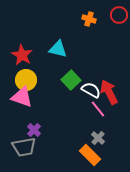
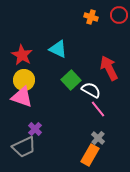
orange cross: moved 2 px right, 2 px up
cyan triangle: rotated 12 degrees clockwise
yellow circle: moved 2 px left
red arrow: moved 24 px up
purple cross: moved 1 px right, 1 px up
gray trapezoid: rotated 15 degrees counterclockwise
orange rectangle: rotated 75 degrees clockwise
